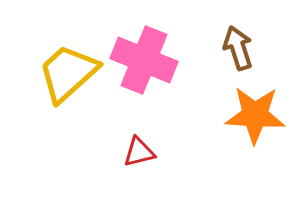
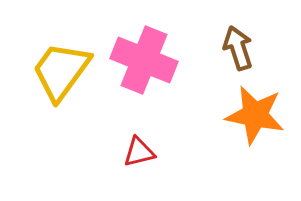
yellow trapezoid: moved 7 px left, 2 px up; rotated 12 degrees counterclockwise
orange star: rotated 8 degrees clockwise
